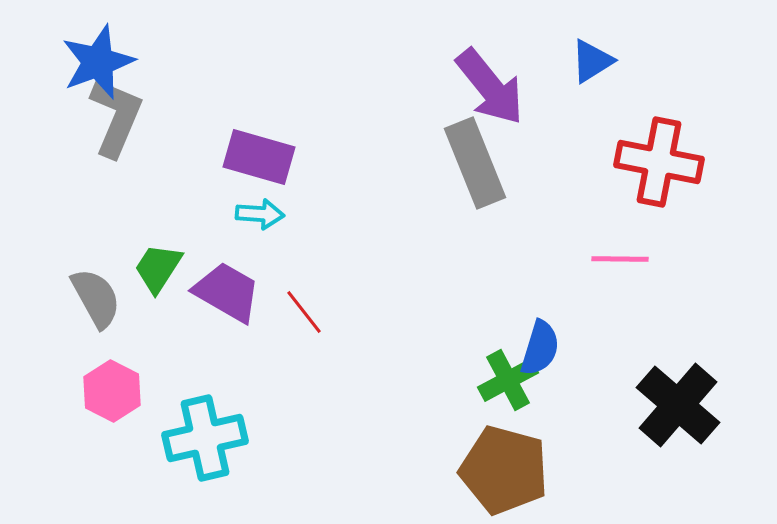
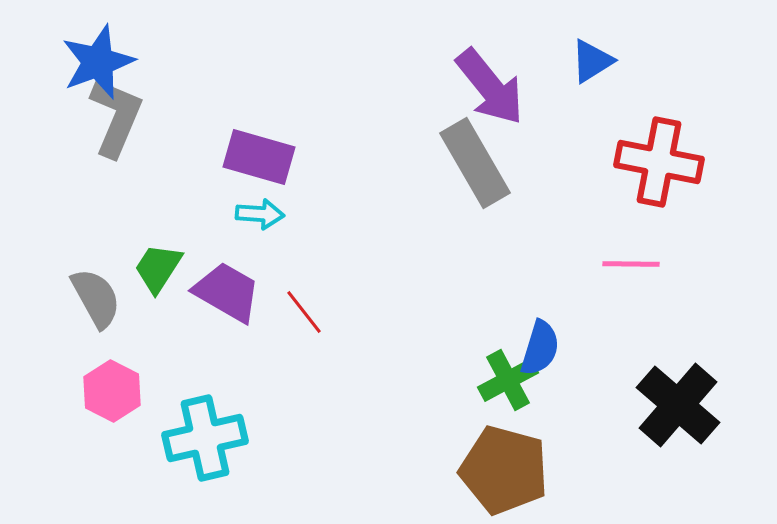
gray rectangle: rotated 8 degrees counterclockwise
pink line: moved 11 px right, 5 px down
